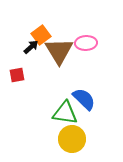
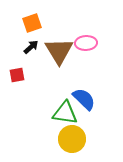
orange square: moved 9 px left, 12 px up; rotated 18 degrees clockwise
